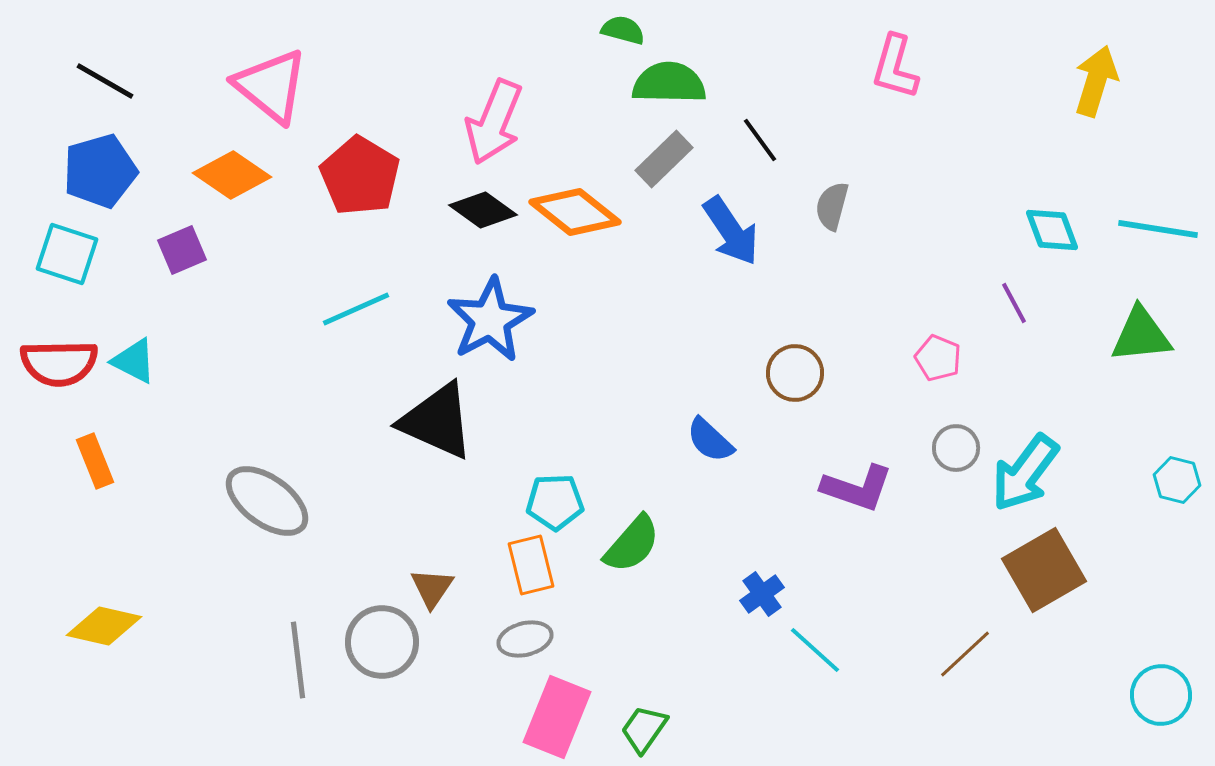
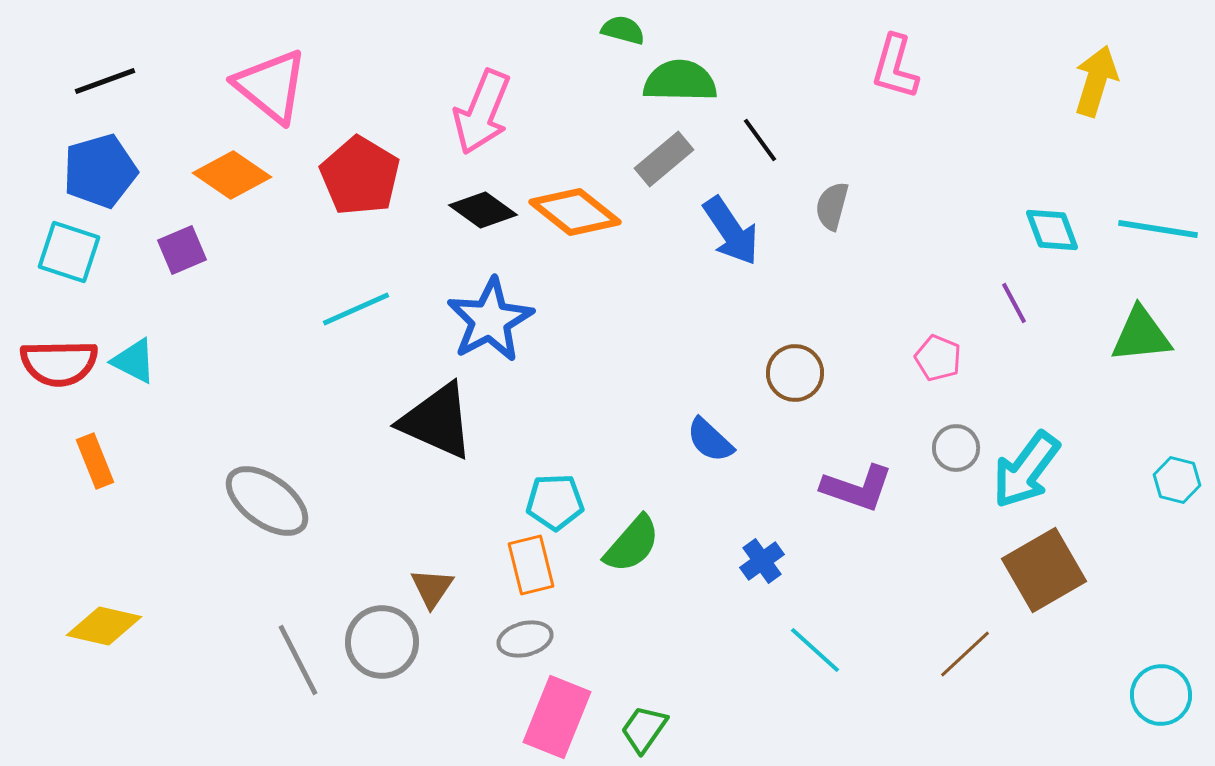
black line at (105, 81): rotated 50 degrees counterclockwise
green semicircle at (669, 83): moved 11 px right, 2 px up
pink arrow at (494, 122): moved 12 px left, 10 px up
gray rectangle at (664, 159): rotated 4 degrees clockwise
cyan square at (67, 254): moved 2 px right, 2 px up
cyan arrow at (1025, 473): moved 1 px right, 3 px up
blue cross at (762, 594): moved 33 px up
gray line at (298, 660): rotated 20 degrees counterclockwise
